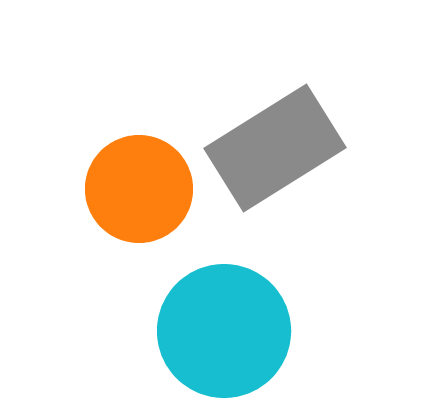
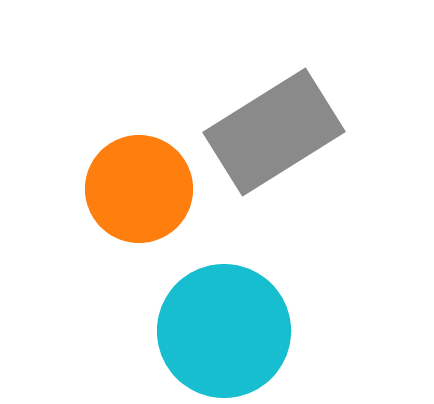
gray rectangle: moved 1 px left, 16 px up
